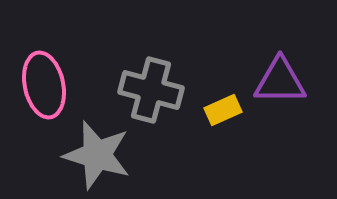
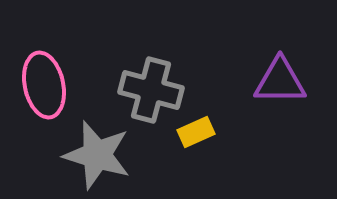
yellow rectangle: moved 27 px left, 22 px down
